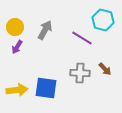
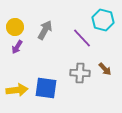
purple line: rotated 15 degrees clockwise
